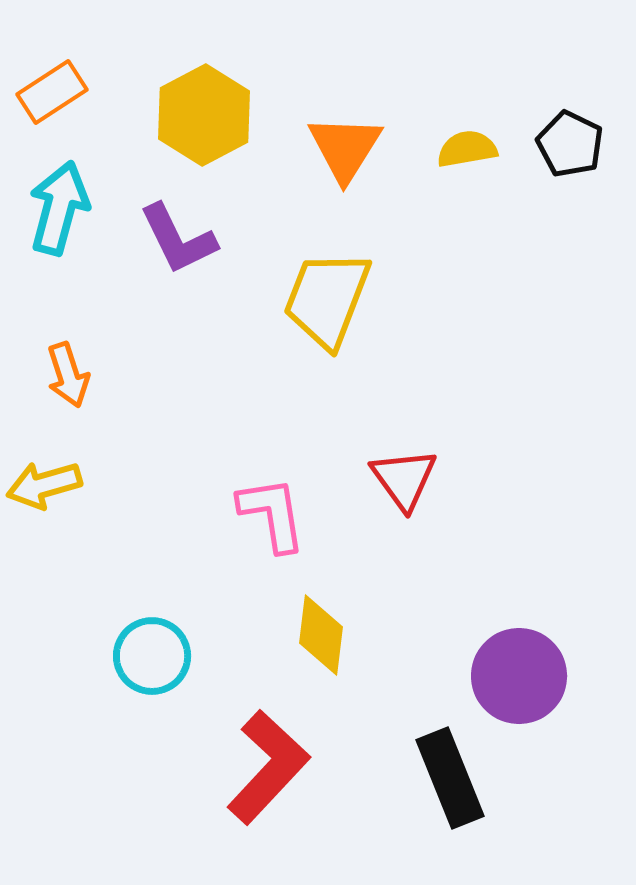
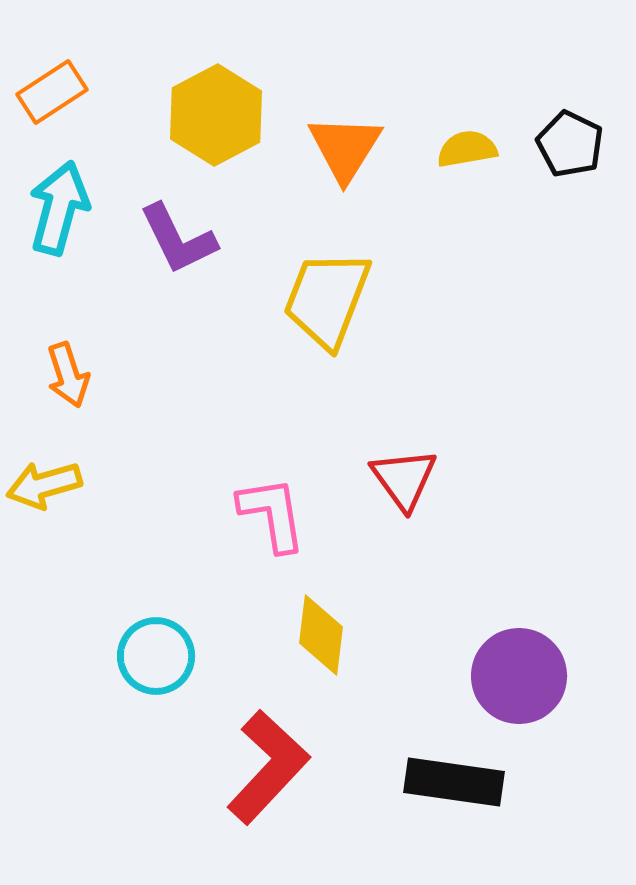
yellow hexagon: moved 12 px right
cyan circle: moved 4 px right
black rectangle: moved 4 px right, 4 px down; rotated 60 degrees counterclockwise
